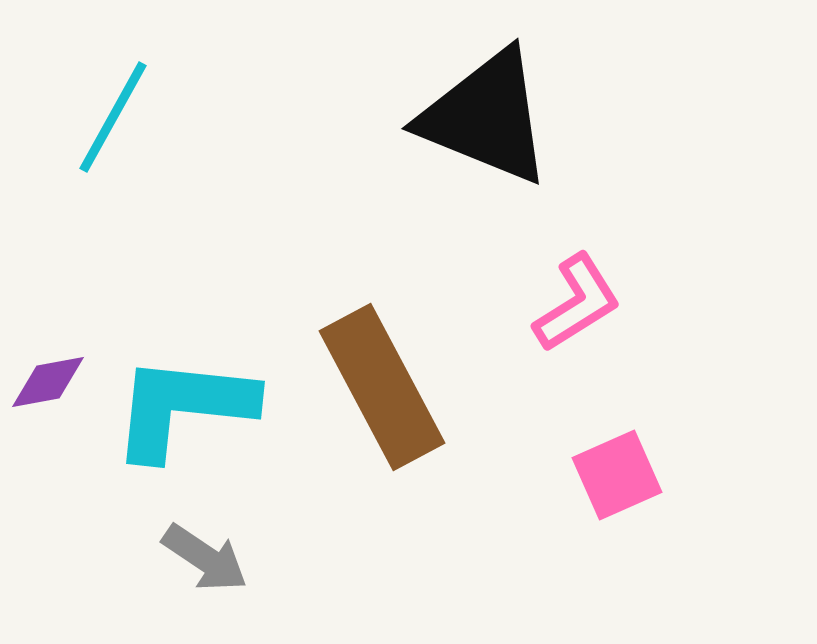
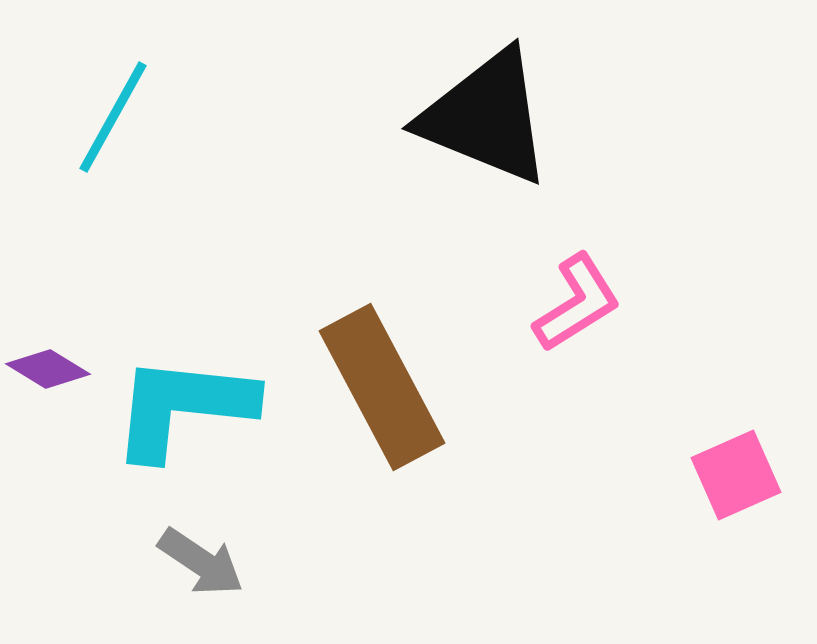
purple diamond: moved 13 px up; rotated 42 degrees clockwise
pink square: moved 119 px right
gray arrow: moved 4 px left, 4 px down
